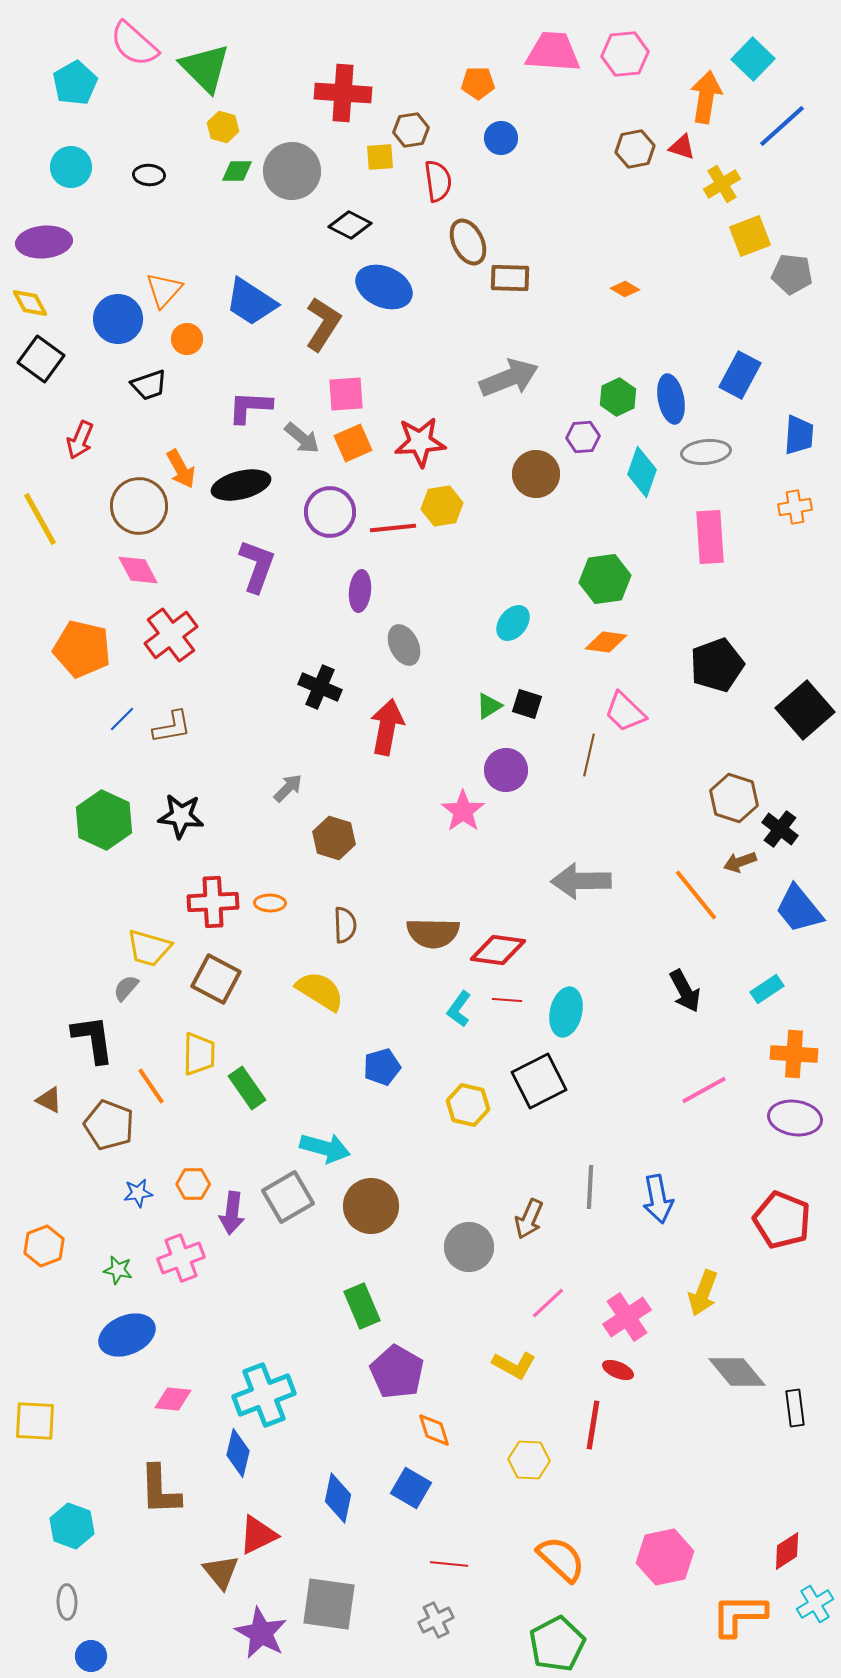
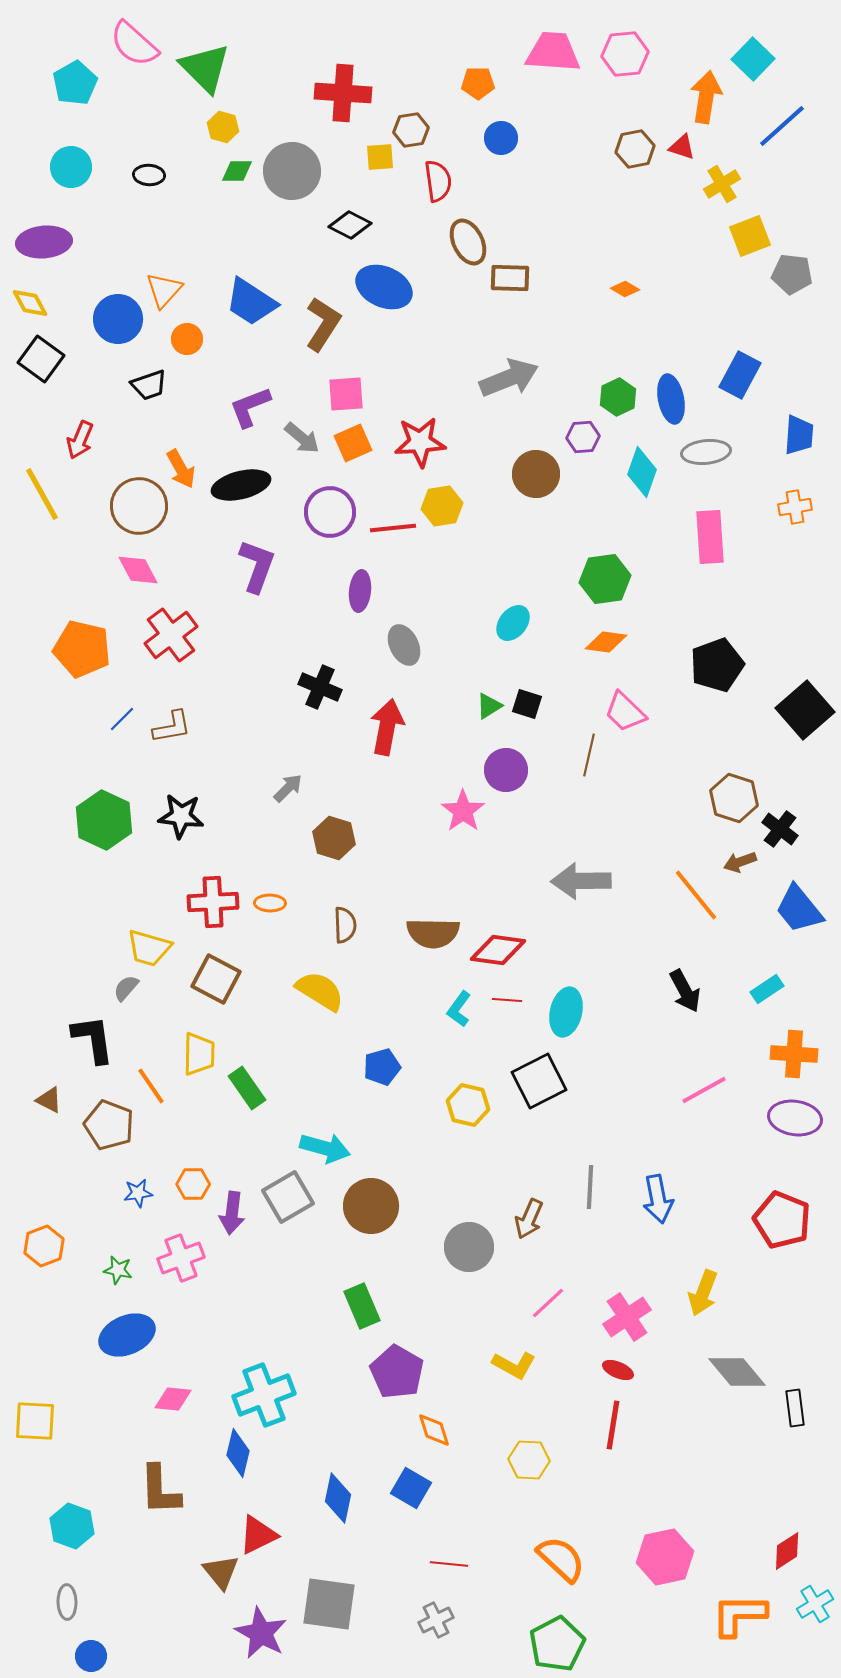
purple L-shape at (250, 407): rotated 24 degrees counterclockwise
yellow line at (40, 519): moved 2 px right, 25 px up
red line at (593, 1425): moved 20 px right
